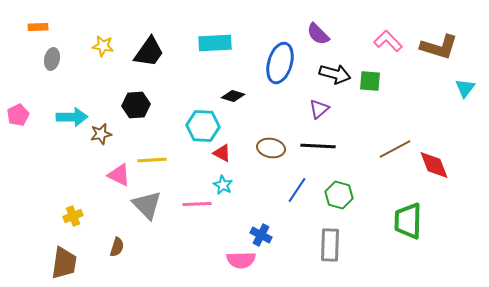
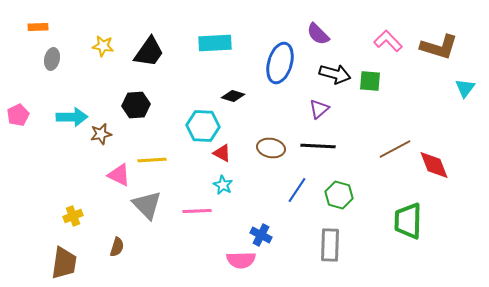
pink line: moved 7 px down
